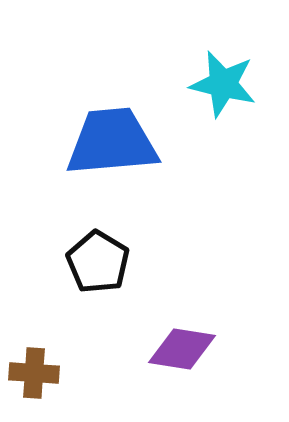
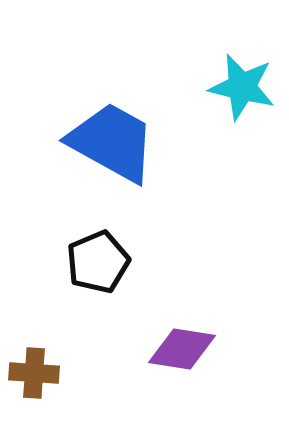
cyan star: moved 19 px right, 3 px down
blue trapezoid: rotated 34 degrees clockwise
black pentagon: rotated 18 degrees clockwise
